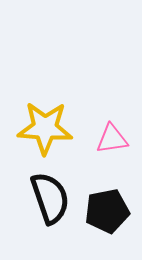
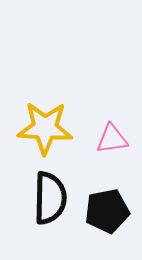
black semicircle: rotated 20 degrees clockwise
